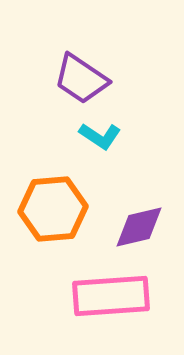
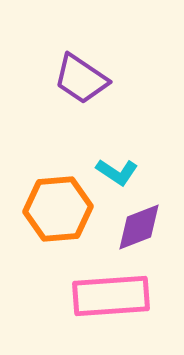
cyan L-shape: moved 17 px right, 36 px down
orange hexagon: moved 5 px right
purple diamond: rotated 8 degrees counterclockwise
